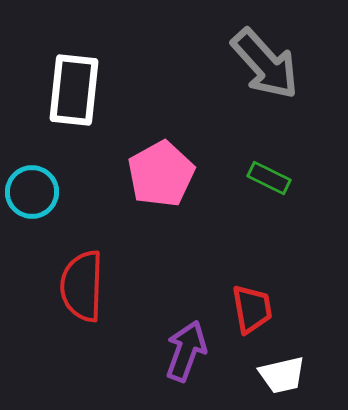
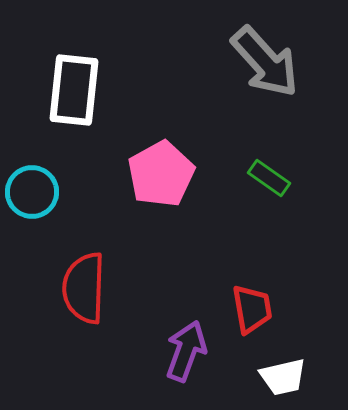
gray arrow: moved 2 px up
green rectangle: rotated 9 degrees clockwise
red semicircle: moved 2 px right, 2 px down
white trapezoid: moved 1 px right, 2 px down
